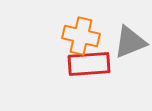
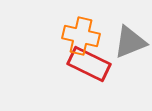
red rectangle: rotated 30 degrees clockwise
